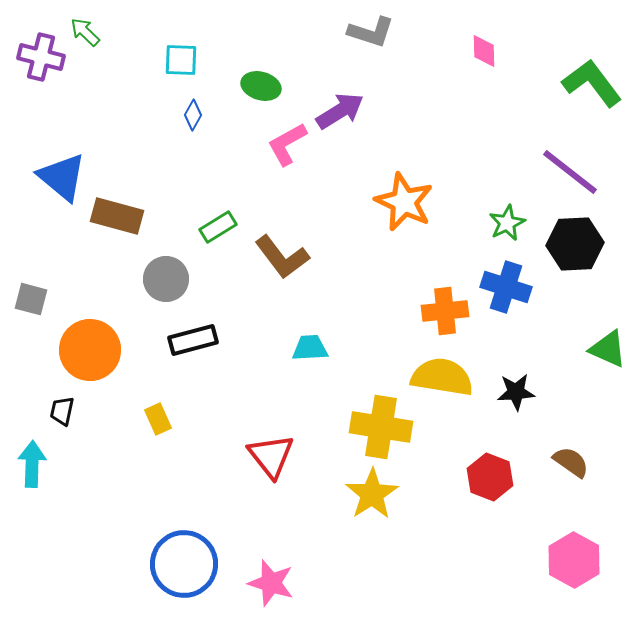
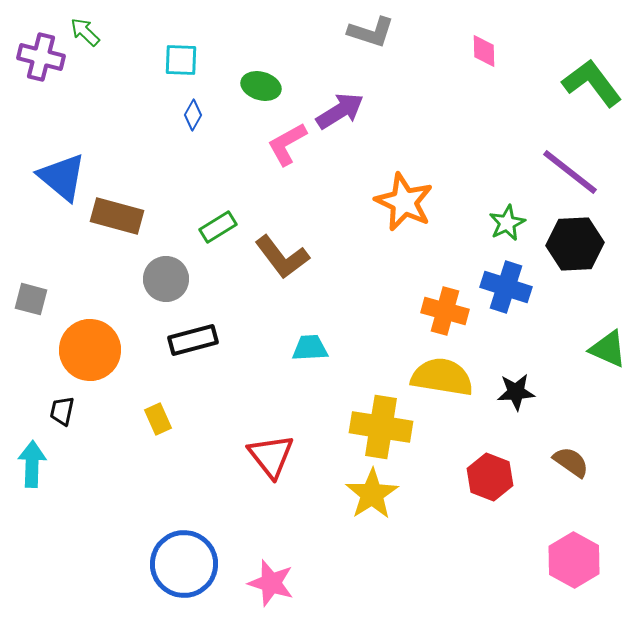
orange cross: rotated 21 degrees clockwise
